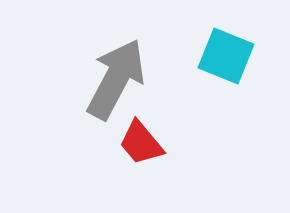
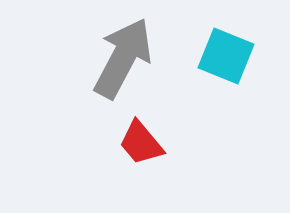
gray arrow: moved 7 px right, 21 px up
